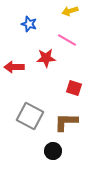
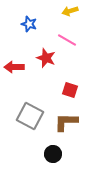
red star: rotated 24 degrees clockwise
red square: moved 4 px left, 2 px down
black circle: moved 3 px down
